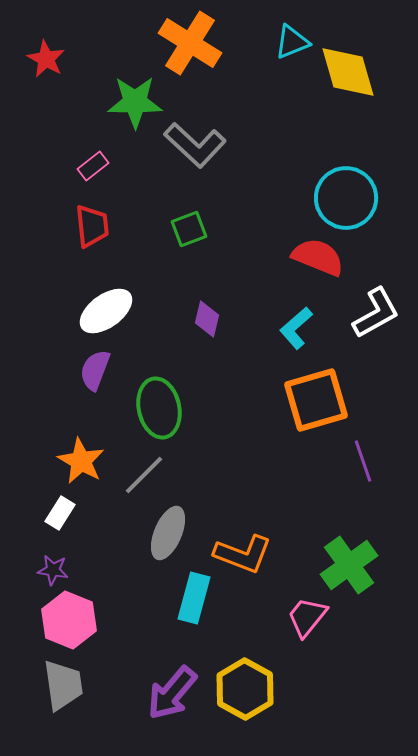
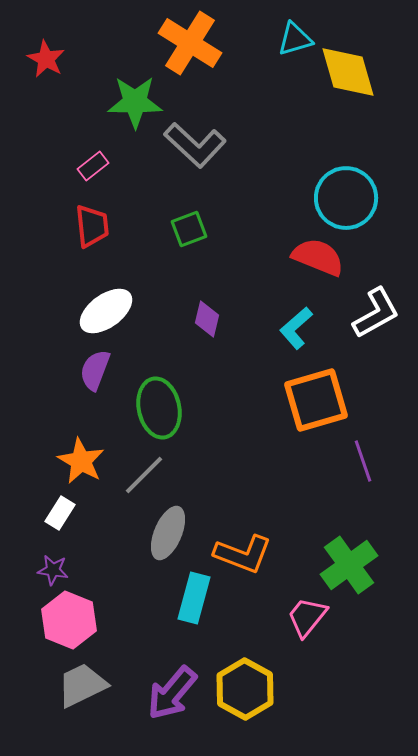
cyan triangle: moved 3 px right, 3 px up; rotated 6 degrees clockwise
gray trapezoid: moved 19 px right; rotated 108 degrees counterclockwise
